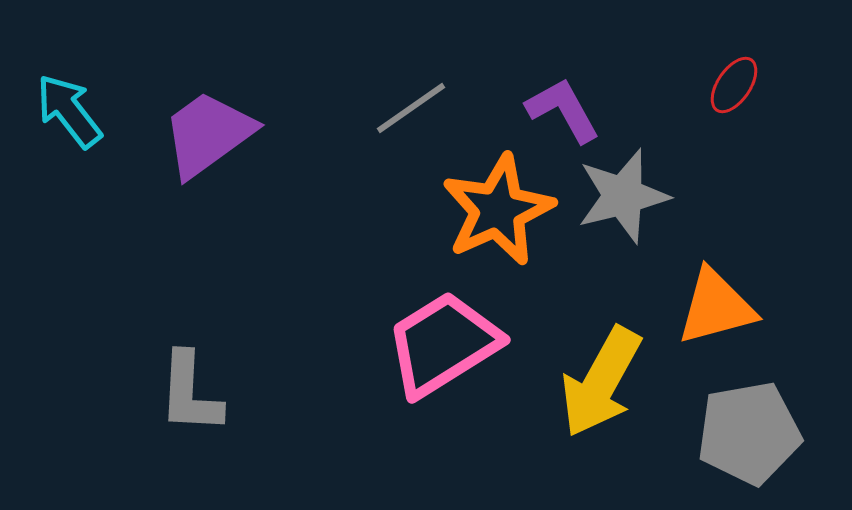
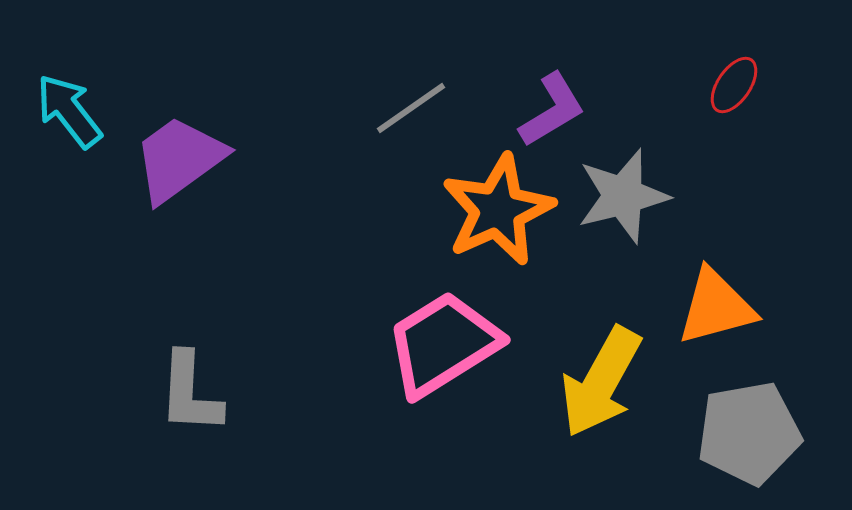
purple L-shape: moved 11 px left; rotated 88 degrees clockwise
purple trapezoid: moved 29 px left, 25 px down
